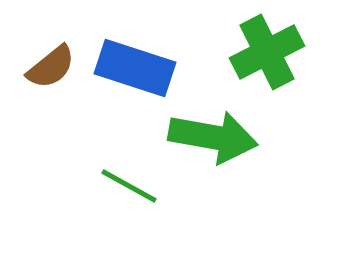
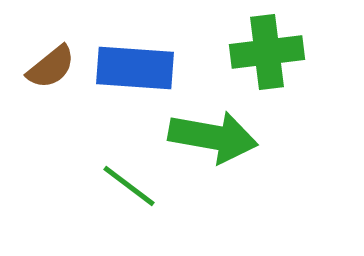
green cross: rotated 20 degrees clockwise
blue rectangle: rotated 14 degrees counterclockwise
green line: rotated 8 degrees clockwise
